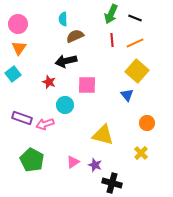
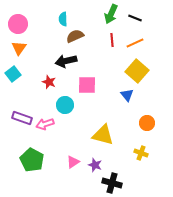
yellow cross: rotated 24 degrees counterclockwise
